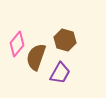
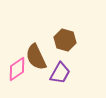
pink diamond: moved 25 px down; rotated 15 degrees clockwise
brown semicircle: rotated 44 degrees counterclockwise
